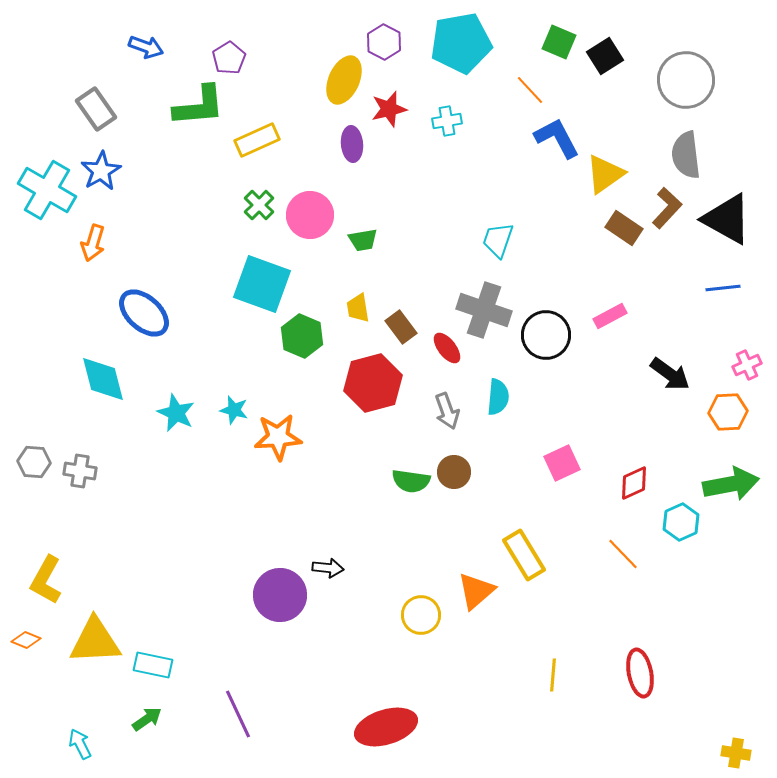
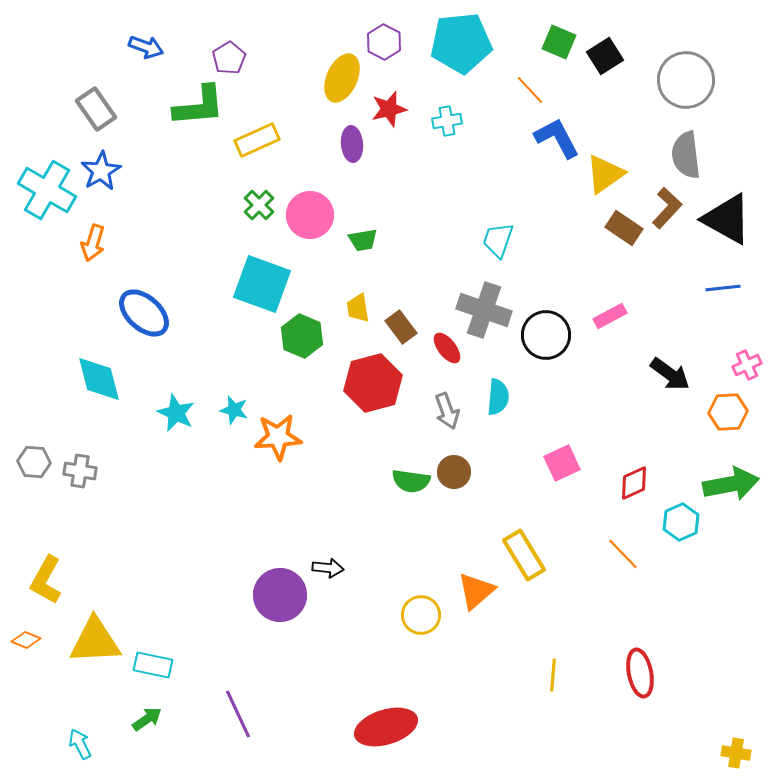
cyan pentagon at (461, 43): rotated 4 degrees clockwise
yellow ellipse at (344, 80): moved 2 px left, 2 px up
cyan diamond at (103, 379): moved 4 px left
